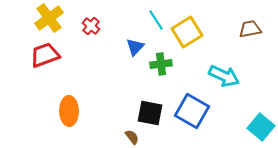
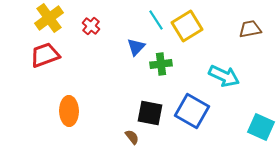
yellow square: moved 6 px up
blue triangle: moved 1 px right
cyan square: rotated 16 degrees counterclockwise
